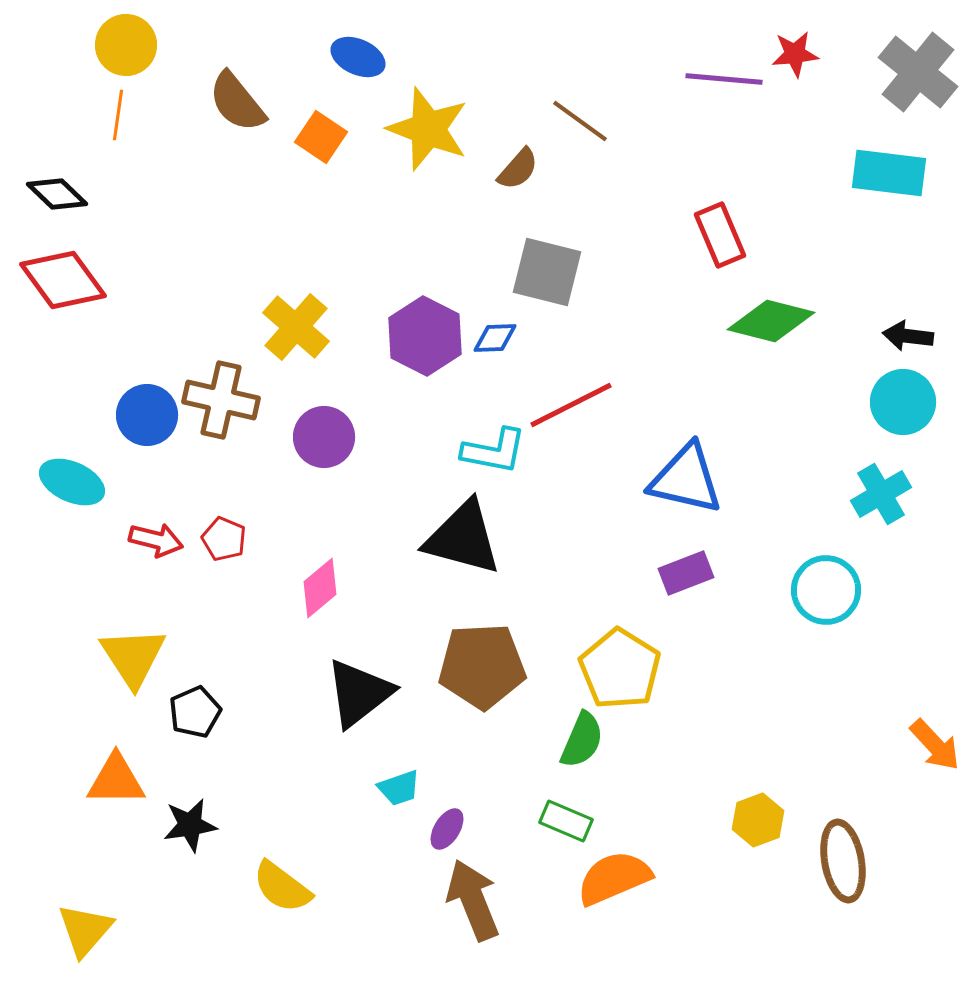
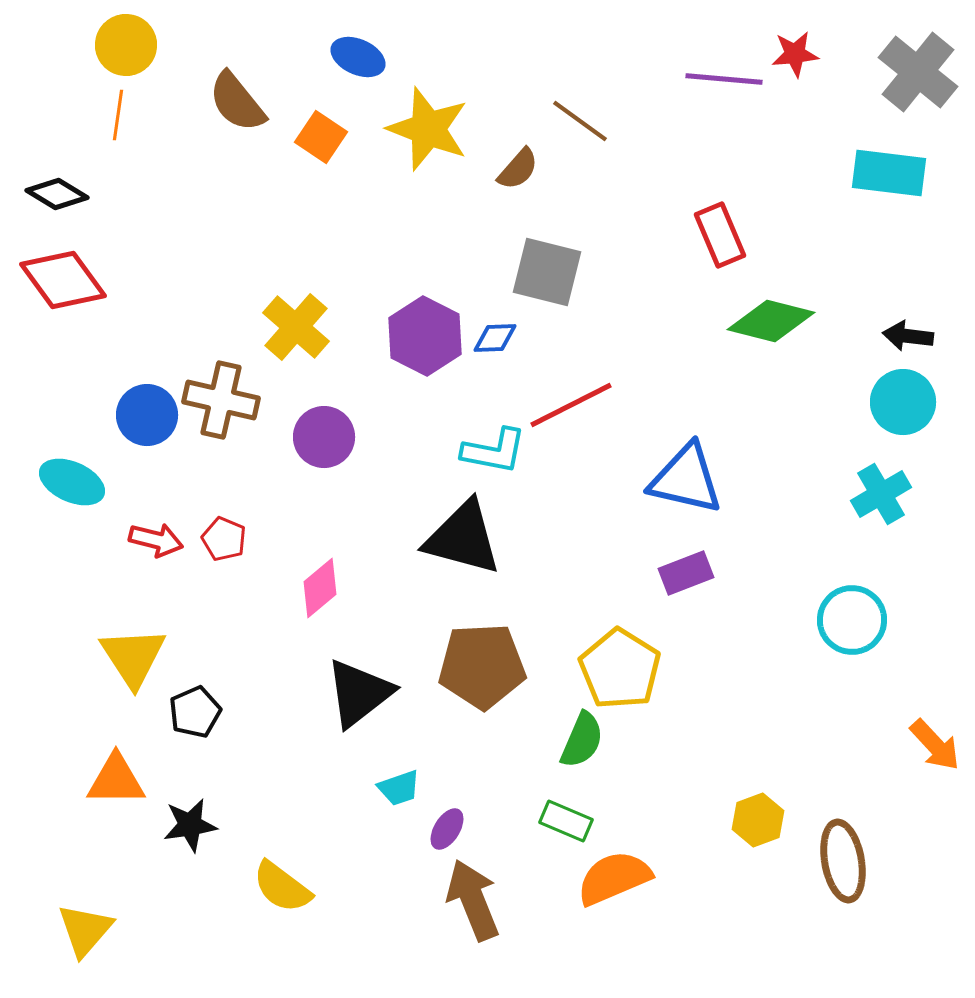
black diamond at (57, 194): rotated 12 degrees counterclockwise
cyan circle at (826, 590): moved 26 px right, 30 px down
